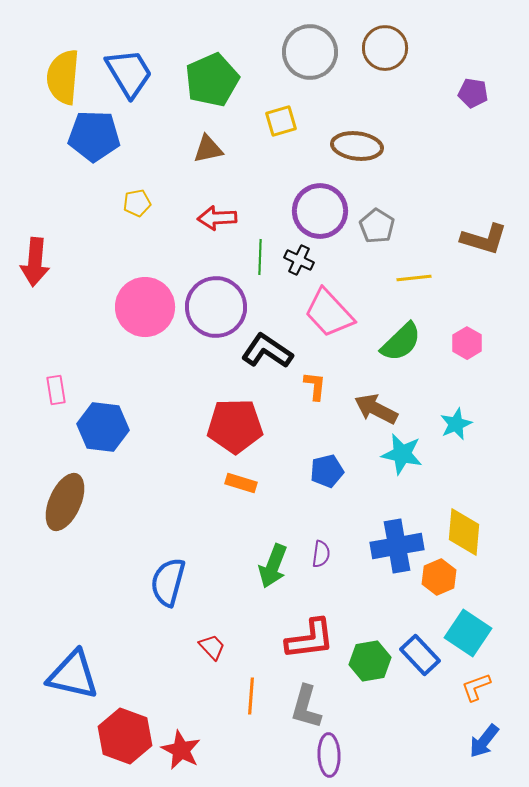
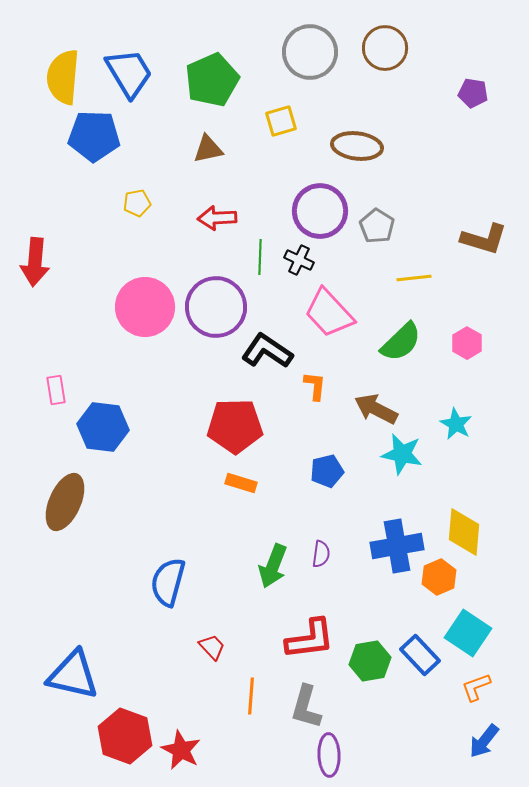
cyan star at (456, 424): rotated 20 degrees counterclockwise
